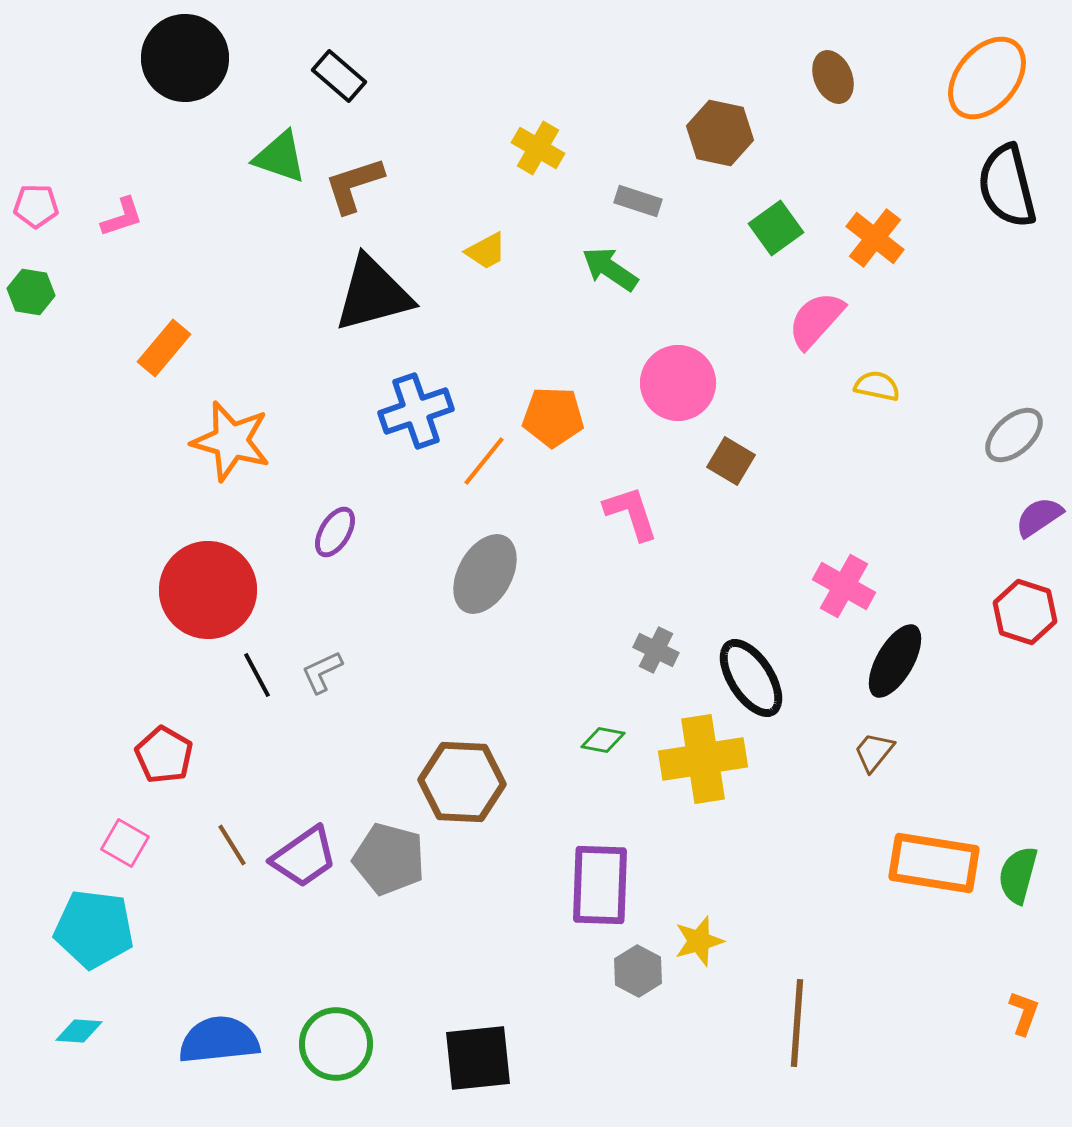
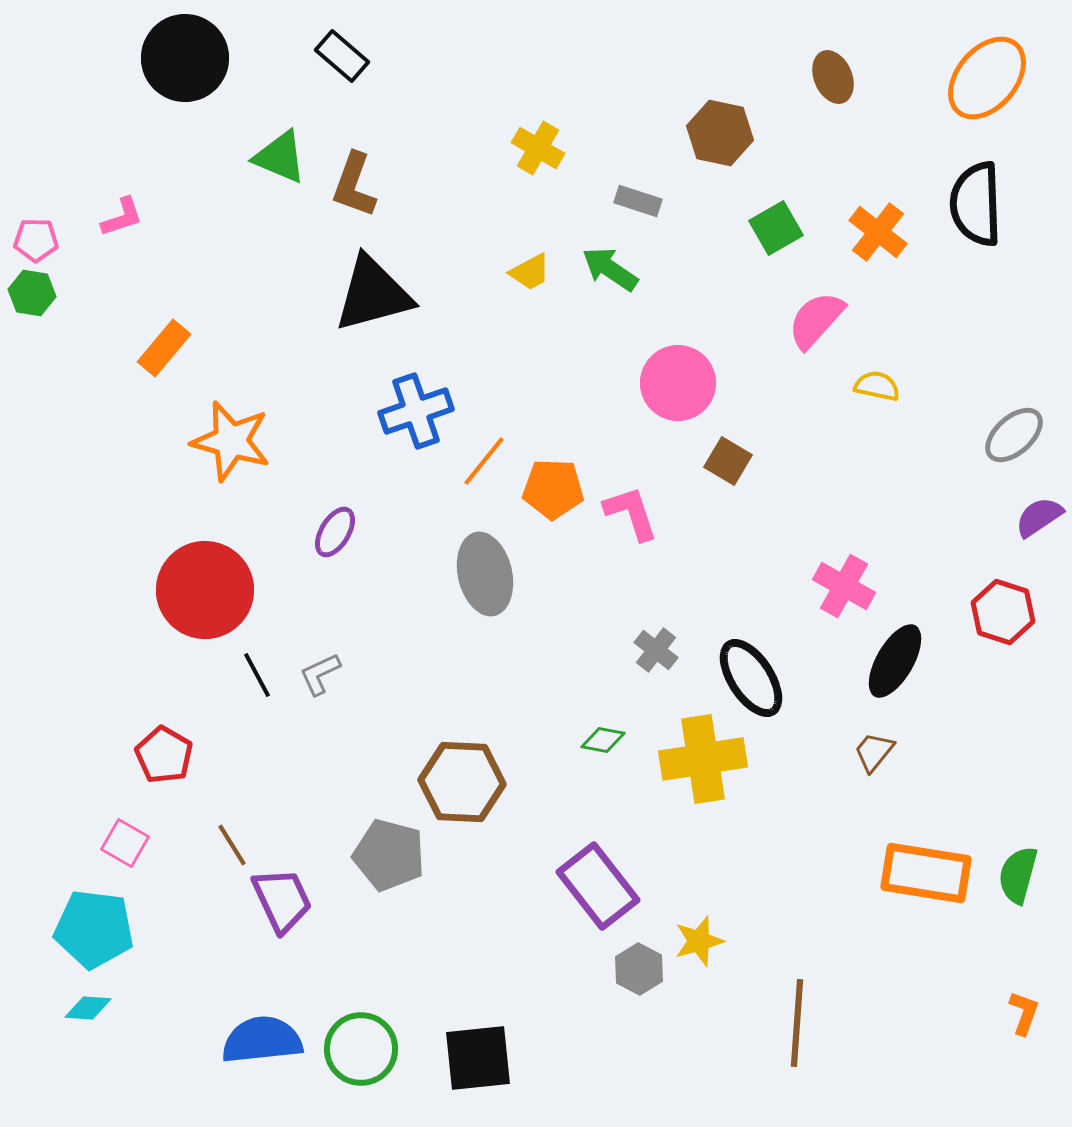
black rectangle at (339, 76): moved 3 px right, 20 px up
green triangle at (280, 157): rotated 4 degrees clockwise
brown L-shape at (354, 185): rotated 52 degrees counterclockwise
black semicircle at (1007, 186): moved 31 px left, 18 px down; rotated 12 degrees clockwise
pink pentagon at (36, 206): moved 34 px down
green square at (776, 228): rotated 6 degrees clockwise
orange cross at (875, 238): moved 3 px right, 6 px up
yellow trapezoid at (486, 251): moved 44 px right, 21 px down
green hexagon at (31, 292): moved 1 px right, 1 px down
orange pentagon at (553, 417): moved 72 px down
brown square at (731, 461): moved 3 px left
gray ellipse at (485, 574): rotated 42 degrees counterclockwise
red circle at (208, 590): moved 3 px left
red hexagon at (1025, 612): moved 22 px left
gray cross at (656, 650): rotated 12 degrees clockwise
gray L-shape at (322, 672): moved 2 px left, 2 px down
purple trapezoid at (304, 857): moved 22 px left, 43 px down; rotated 80 degrees counterclockwise
gray pentagon at (389, 859): moved 4 px up
orange rectangle at (934, 863): moved 8 px left, 10 px down
purple rectangle at (600, 885): moved 2 px left, 1 px down; rotated 40 degrees counterclockwise
gray hexagon at (638, 971): moved 1 px right, 2 px up
cyan diamond at (79, 1031): moved 9 px right, 23 px up
blue semicircle at (219, 1040): moved 43 px right
green circle at (336, 1044): moved 25 px right, 5 px down
